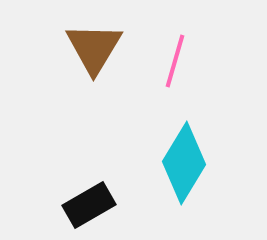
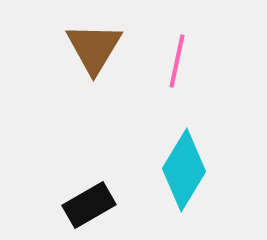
pink line: moved 2 px right; rotated 4 degrees counterclockwise
cyan diamond: moved 7 px down
